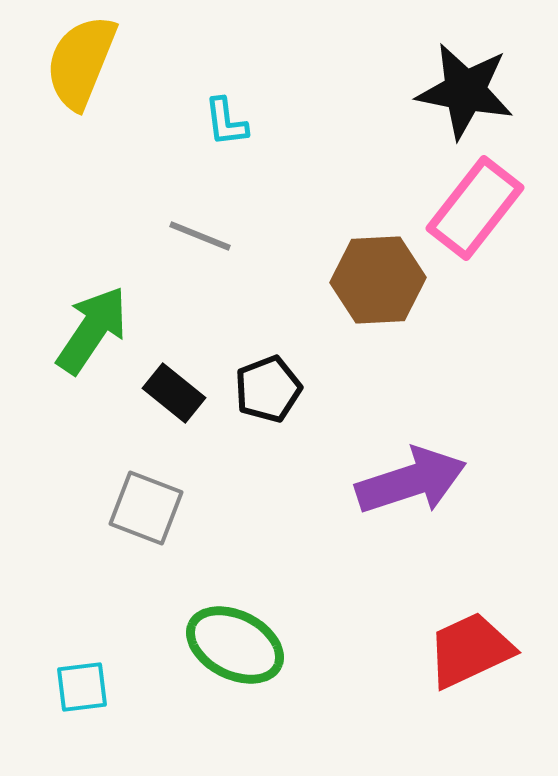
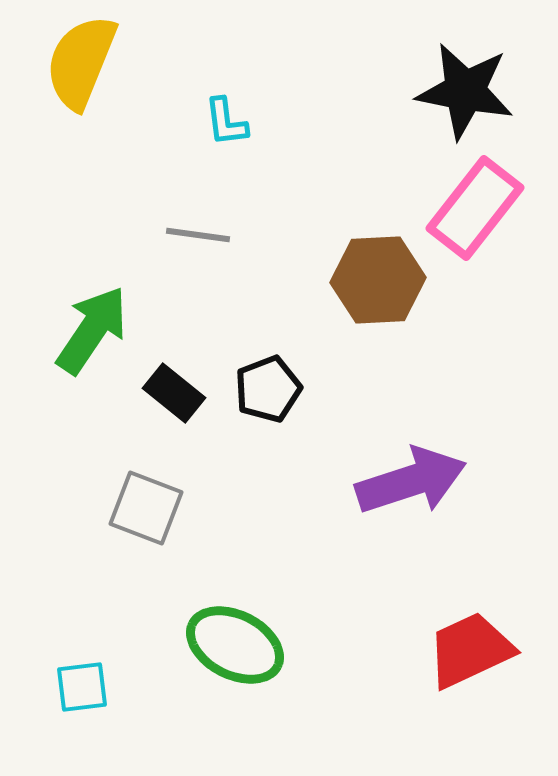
gray line: moved 2 px left, 1 px up; rotated 14 degrees counterclockwise
